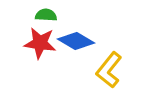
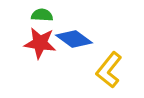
green semicircle: moved 4 px left
blue diamond: moved 2 px left, 2 px up; rotated 6 degrees clockwise
